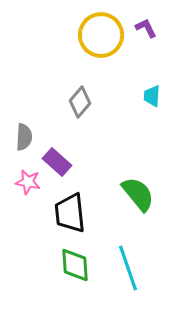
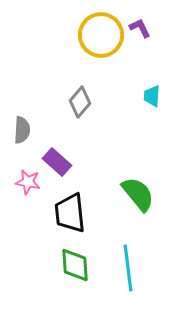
purple L-shape: moved 6 px left
gray semicircle: moved 2 px left, 7 px up
cyan line: rotated 12 degrees clockwise
